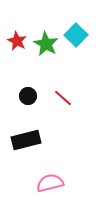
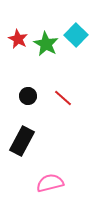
red star: moved 1 px right, 2 px up
black rectangle: moved 4 px left, 1 px down; rotated 48 degrees counterclockwise
